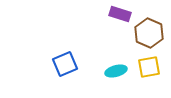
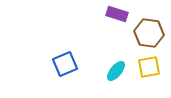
purple rectangle: moved 3 px left
brown hexagon: rotated 16 degrees counterclockwise
cyan ellipse: rotated 35 degrees counterclockwise
